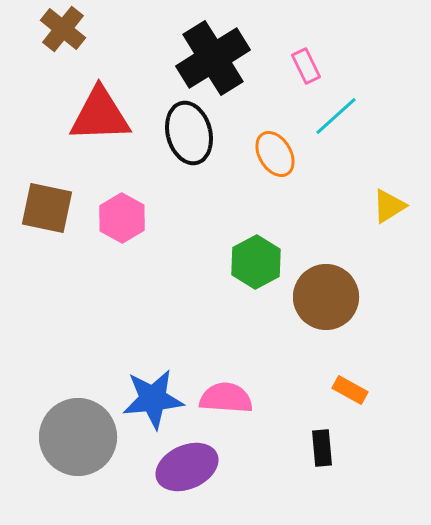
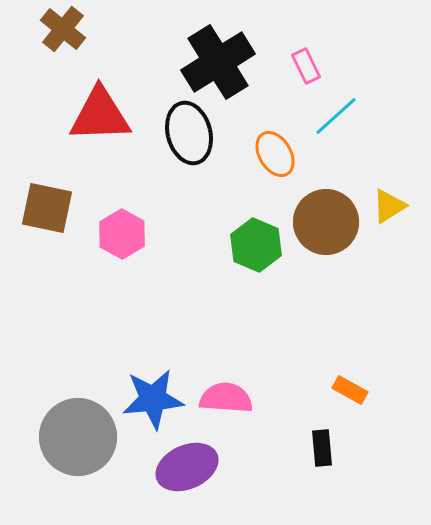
black cross: moved 5 px right, 4 px down
pink hexagon: moved 16 px down
green hexagon: moved 17 px up; rotated 9 degrees counterclockwise
brown circle: moved 75 px up
